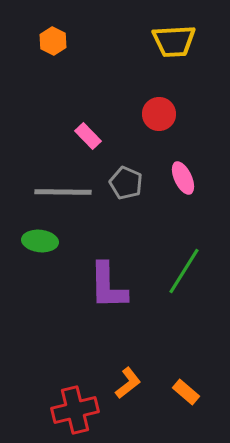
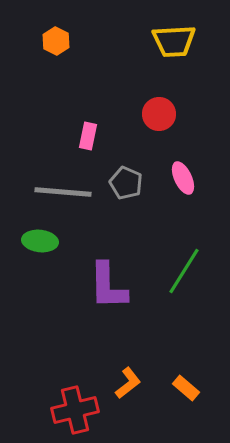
orange hexagon: moved 3 px right
pink rectangle: rotated 56 degrees clockwise
gray line: rotated 4 degrees clockwise
orange rectangle: moved 4 px up
